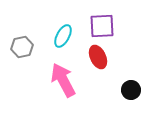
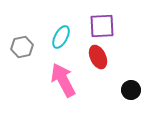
cyan ellipse: moved 2 px left, 1 px down
